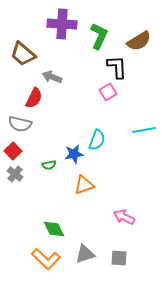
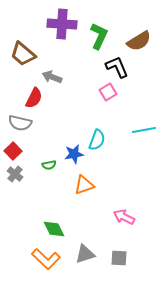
black L-shape: rotated 20 degrees counterclockwise
gray semicircle: moved 1 px up
